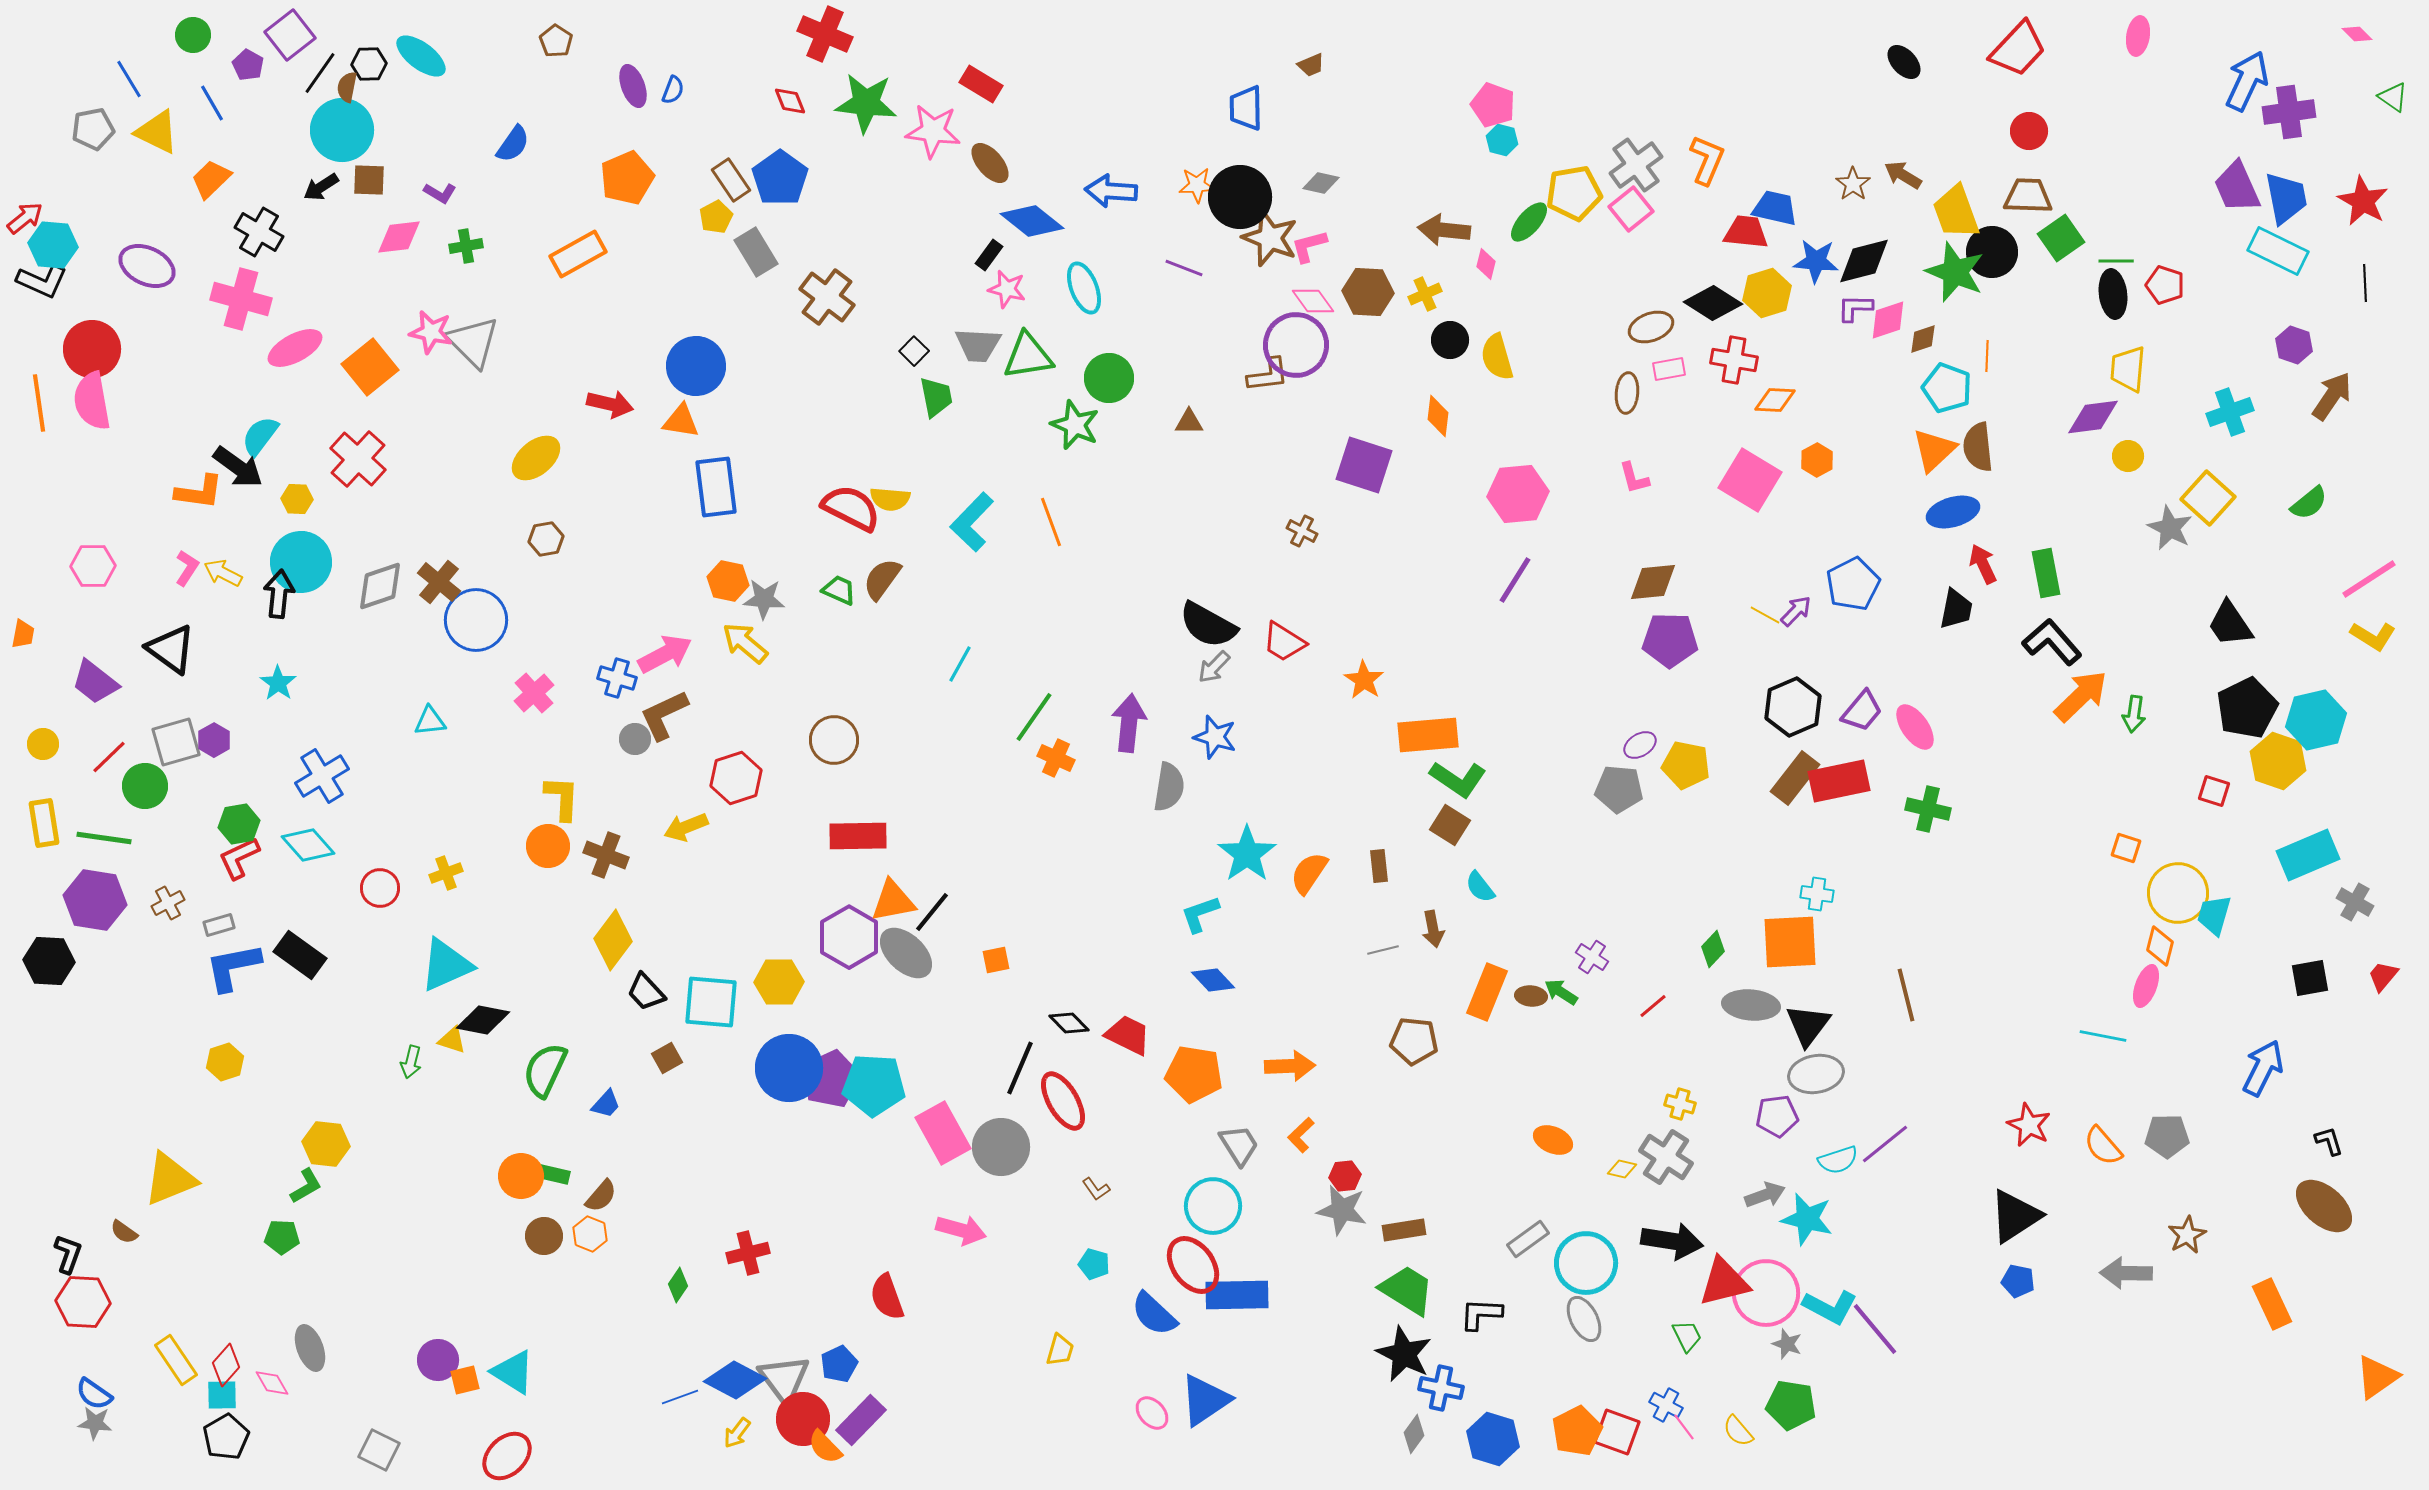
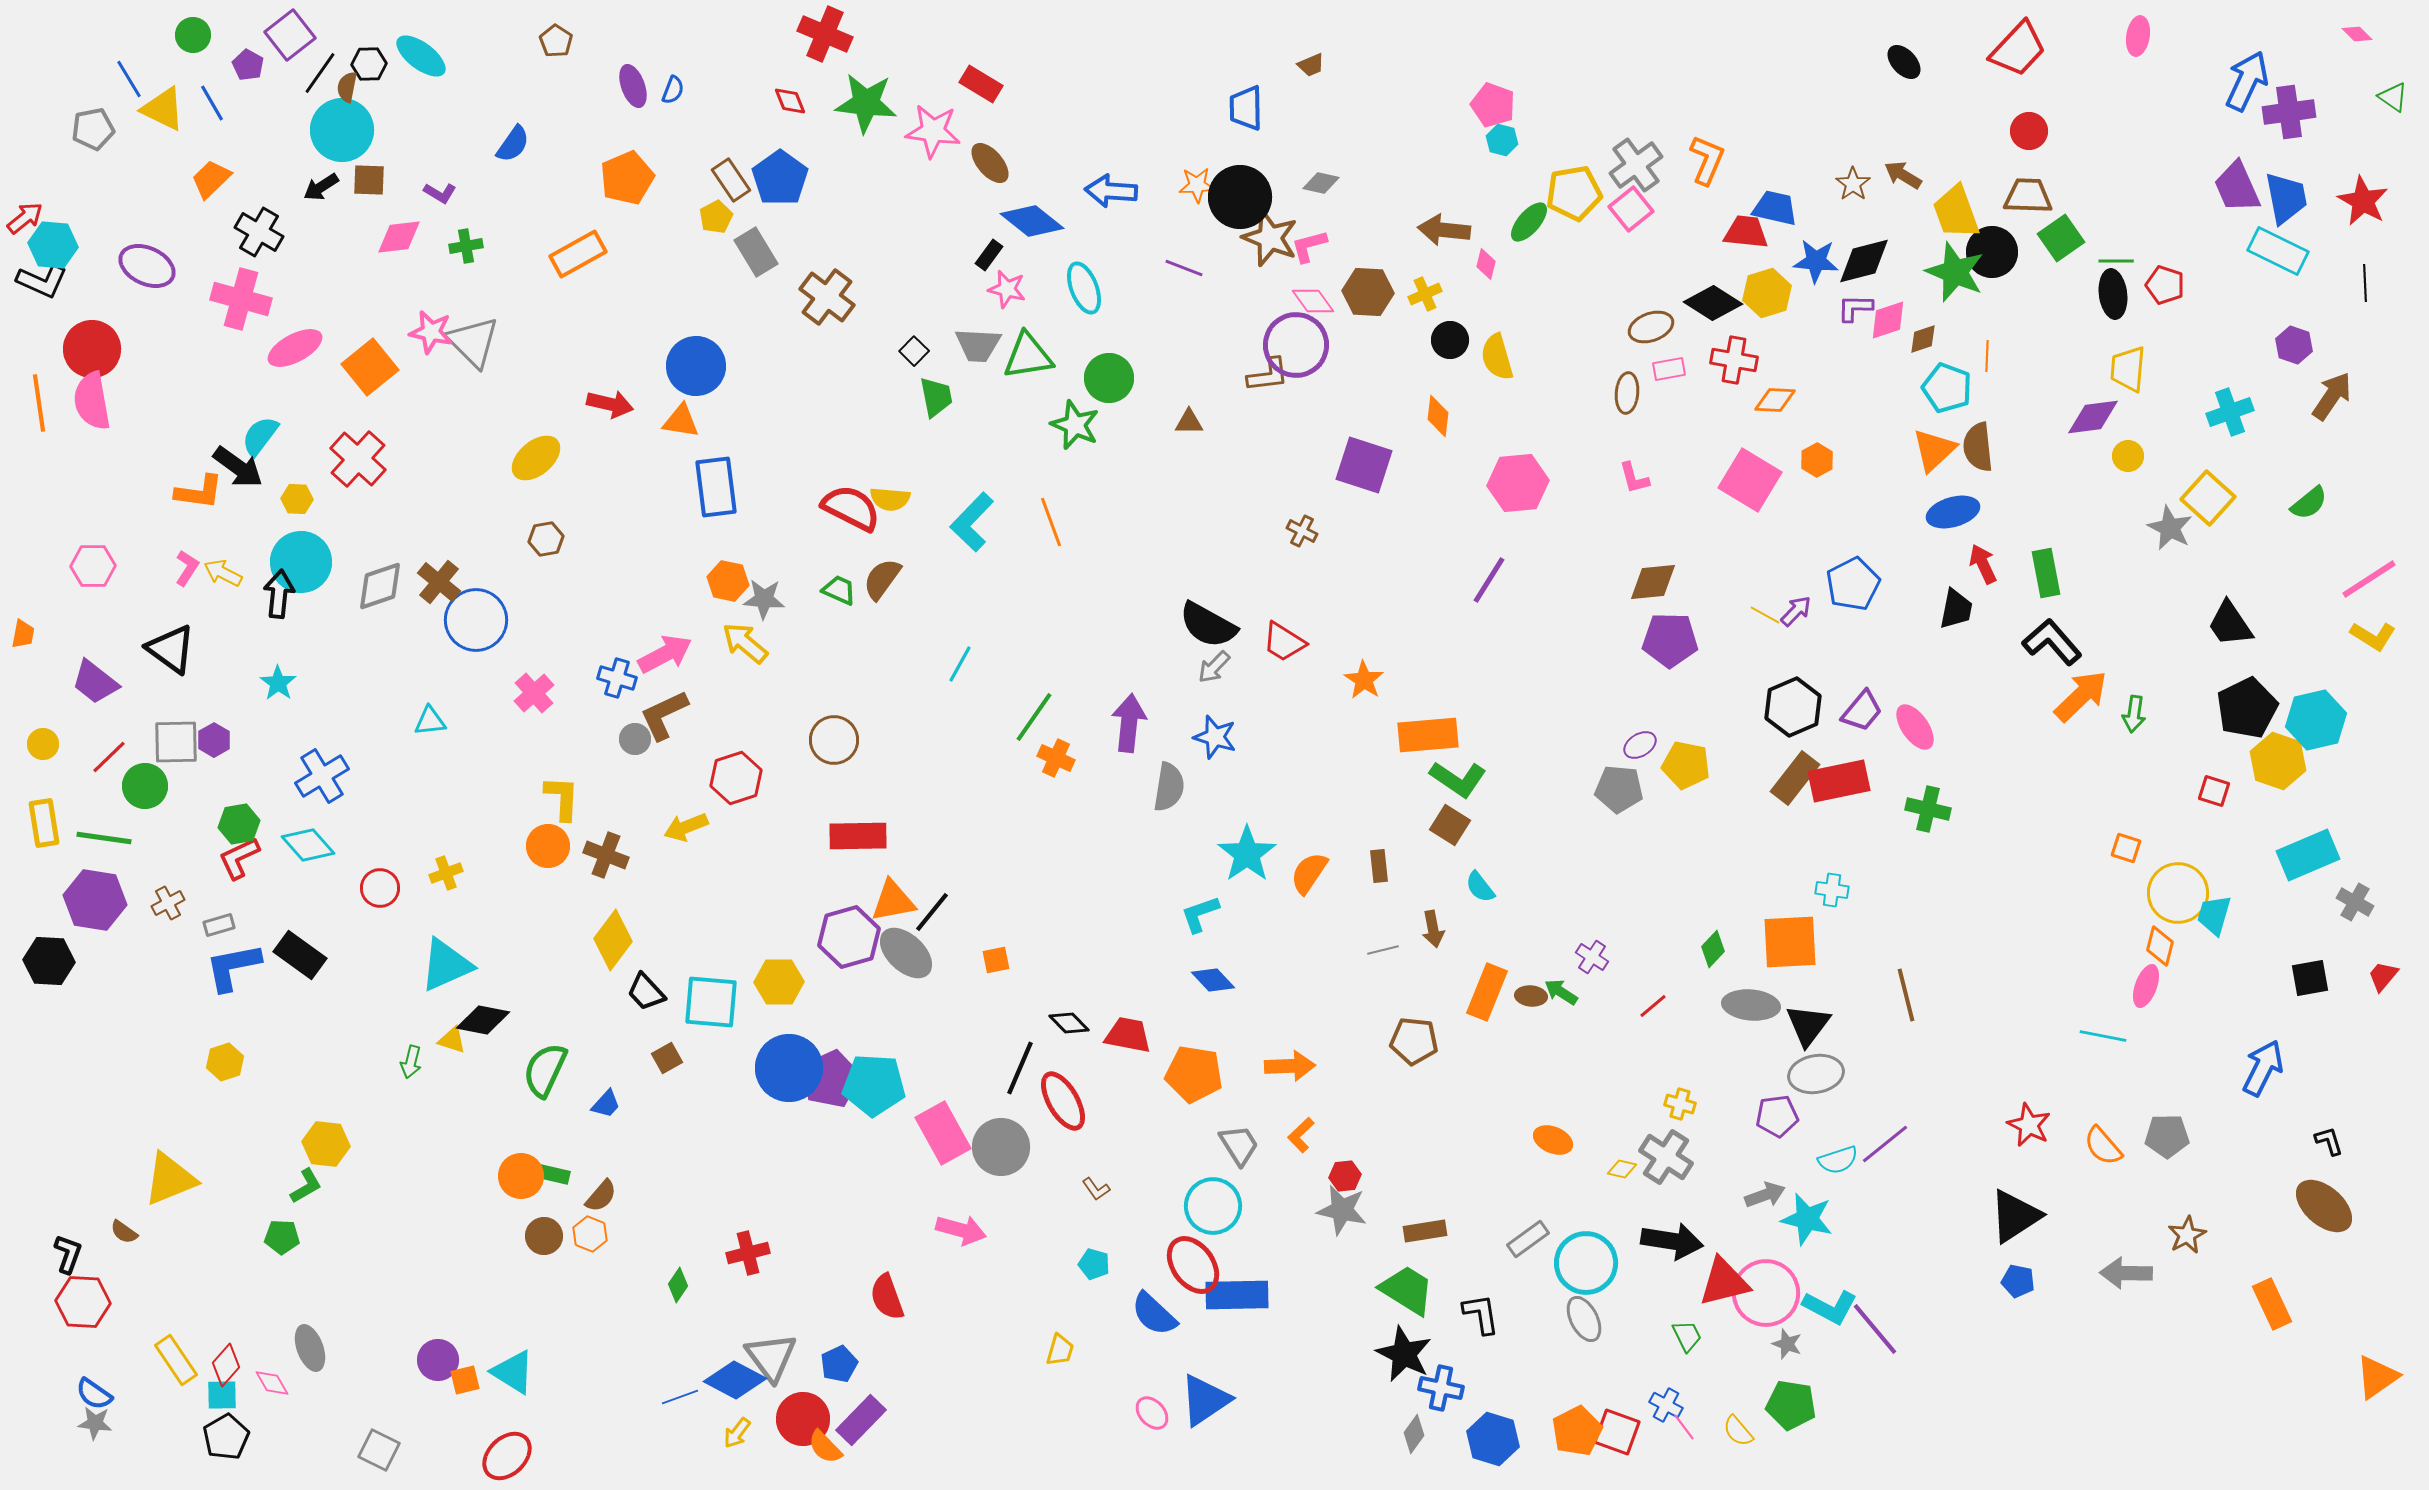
yellow triangle at (157, 132): moved 6 px right, 23 px up
pink hexagon at (1518, 494): moved 11 px up
purple line at (1515, 580): moved 26 px left
gray square at (176, 742): rotated 15 degrees clockwise
cyan cross at (1817, 894): moved 15 px right, 4 px up
purple hexagon at (849, 937): rotated 14 degrees clockwise
red trapezoid at (1128, 1035): rotated 15 degrees counterclockwise
brown rectangle at (1404, 1230): moved 21 px right, 1 px down
black L-shape at (1481, 1314): rotated 78 degrees clockwise
gray triangle at (784, 1379): moved 13 px left, 22 px up
